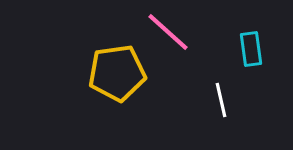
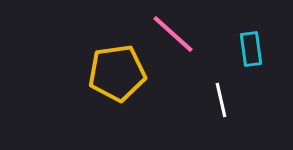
pink line: moved 5 px right, 2 px down
